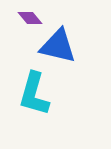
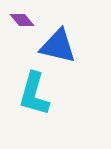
purple diamond: moved 8 px left, 2 px down
